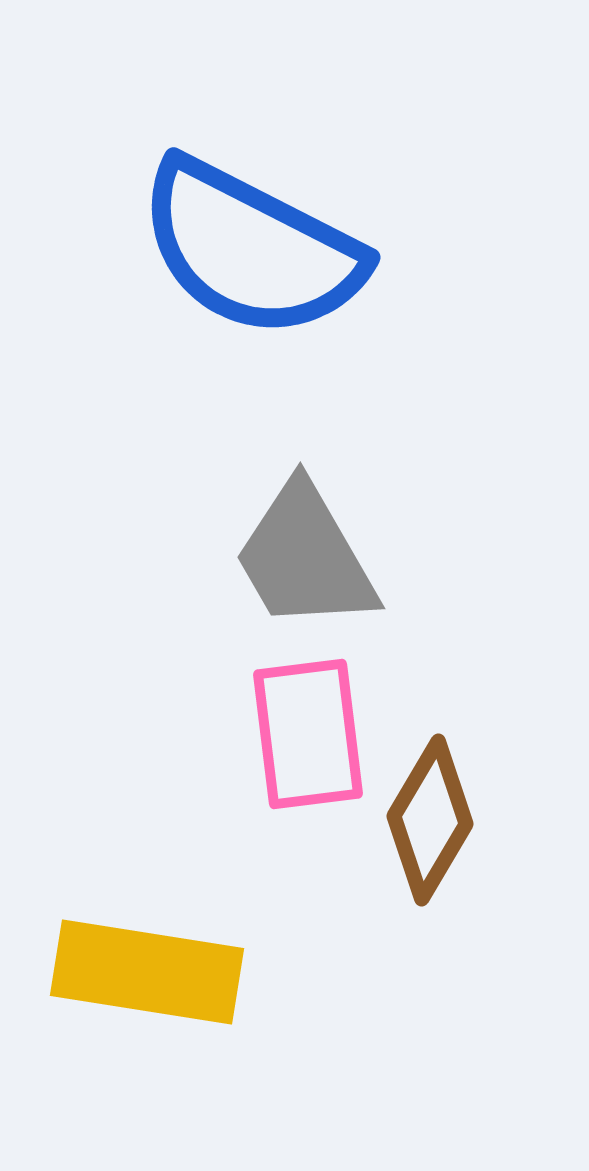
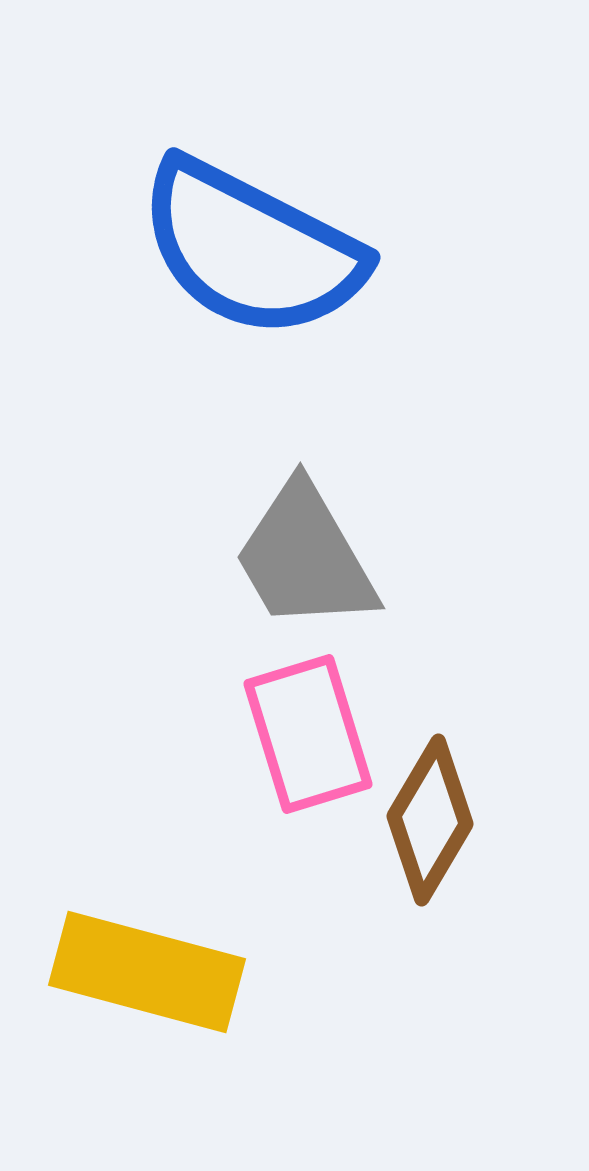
pink rectangle: rotated 10 degrees counterclockwise
yellow rectangle: rotated 6 degrees clockwise
